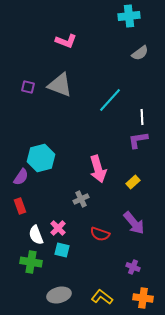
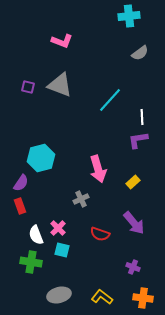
pink L-shape: moved 4 px left
purple semicircle: moved 6 px down
